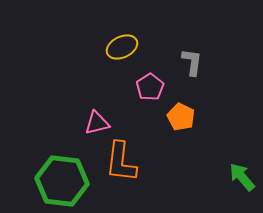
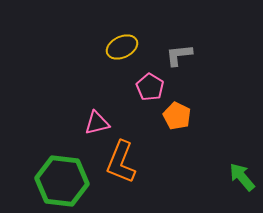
gray L-shape: moved 13 px left, 7 px up; rotated 104 degrees counterclockwise
pink pentagon: rotated 8 degrees counterclockwise
orange pentagon: moved 4 px left, 1 px up
orange L-shape: rotated 15 degrees clockwise
